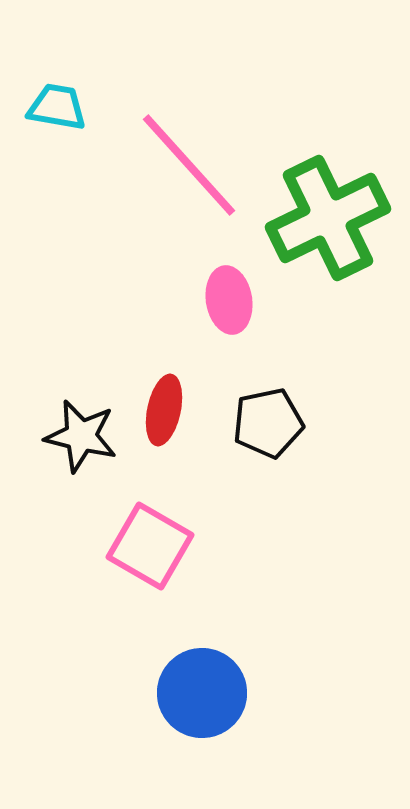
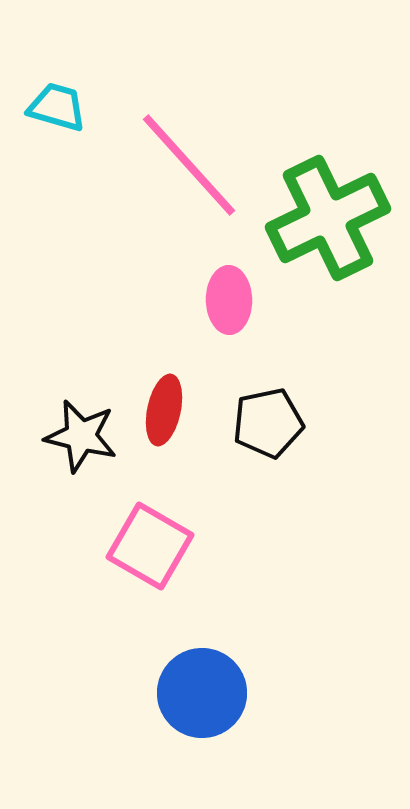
cyan trapezoid: rotated 6 degrees clockwise
pink ellipse: rotated 8 degrees clockwise
